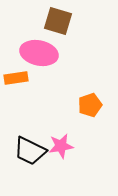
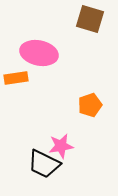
brown square: moved 32 px right, 2 px up
black trapezoid: moved 14 px right, 13 px down
